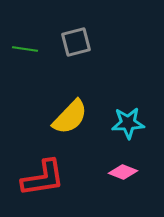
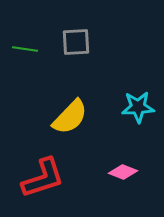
gray square: rotated 12 degrees clockwise
cyan star: moved 10 px right, 16 px up
red L-shape: rotated 9 degrees counterclockwise
